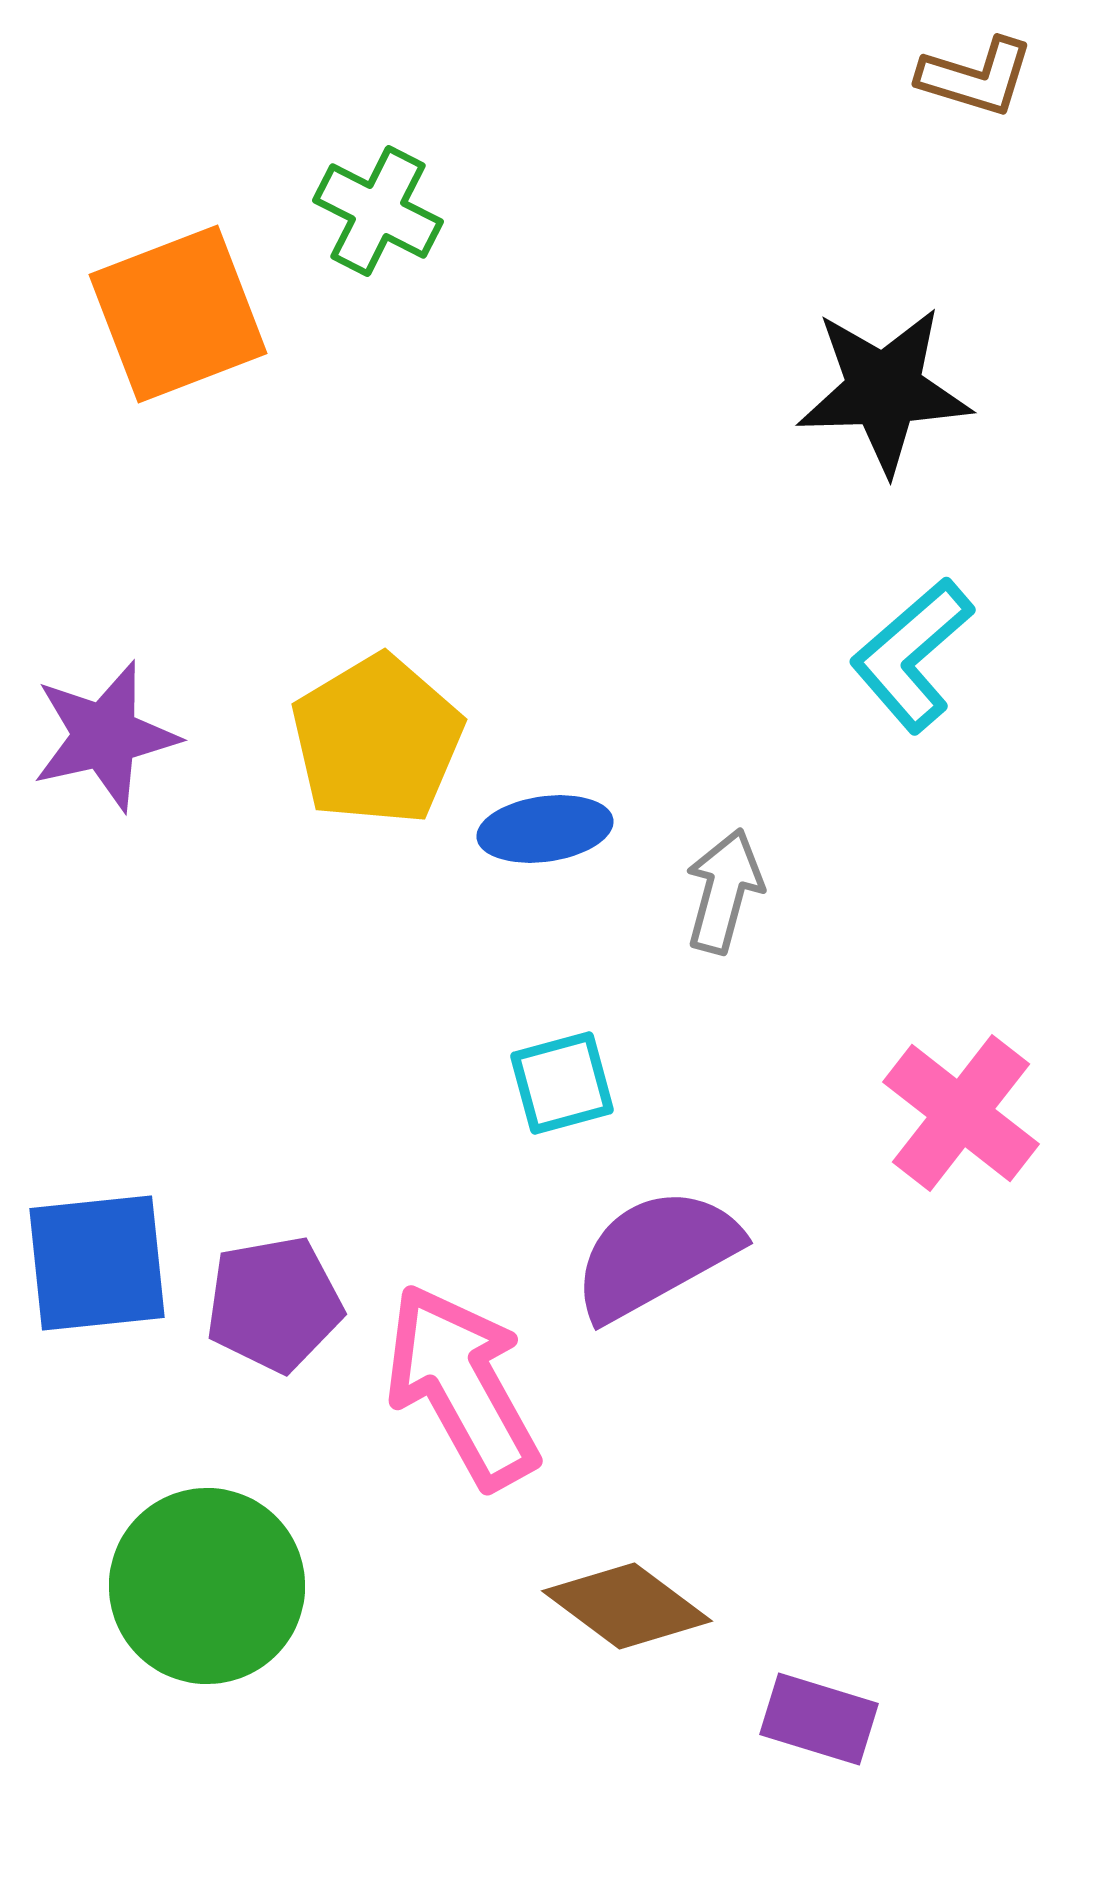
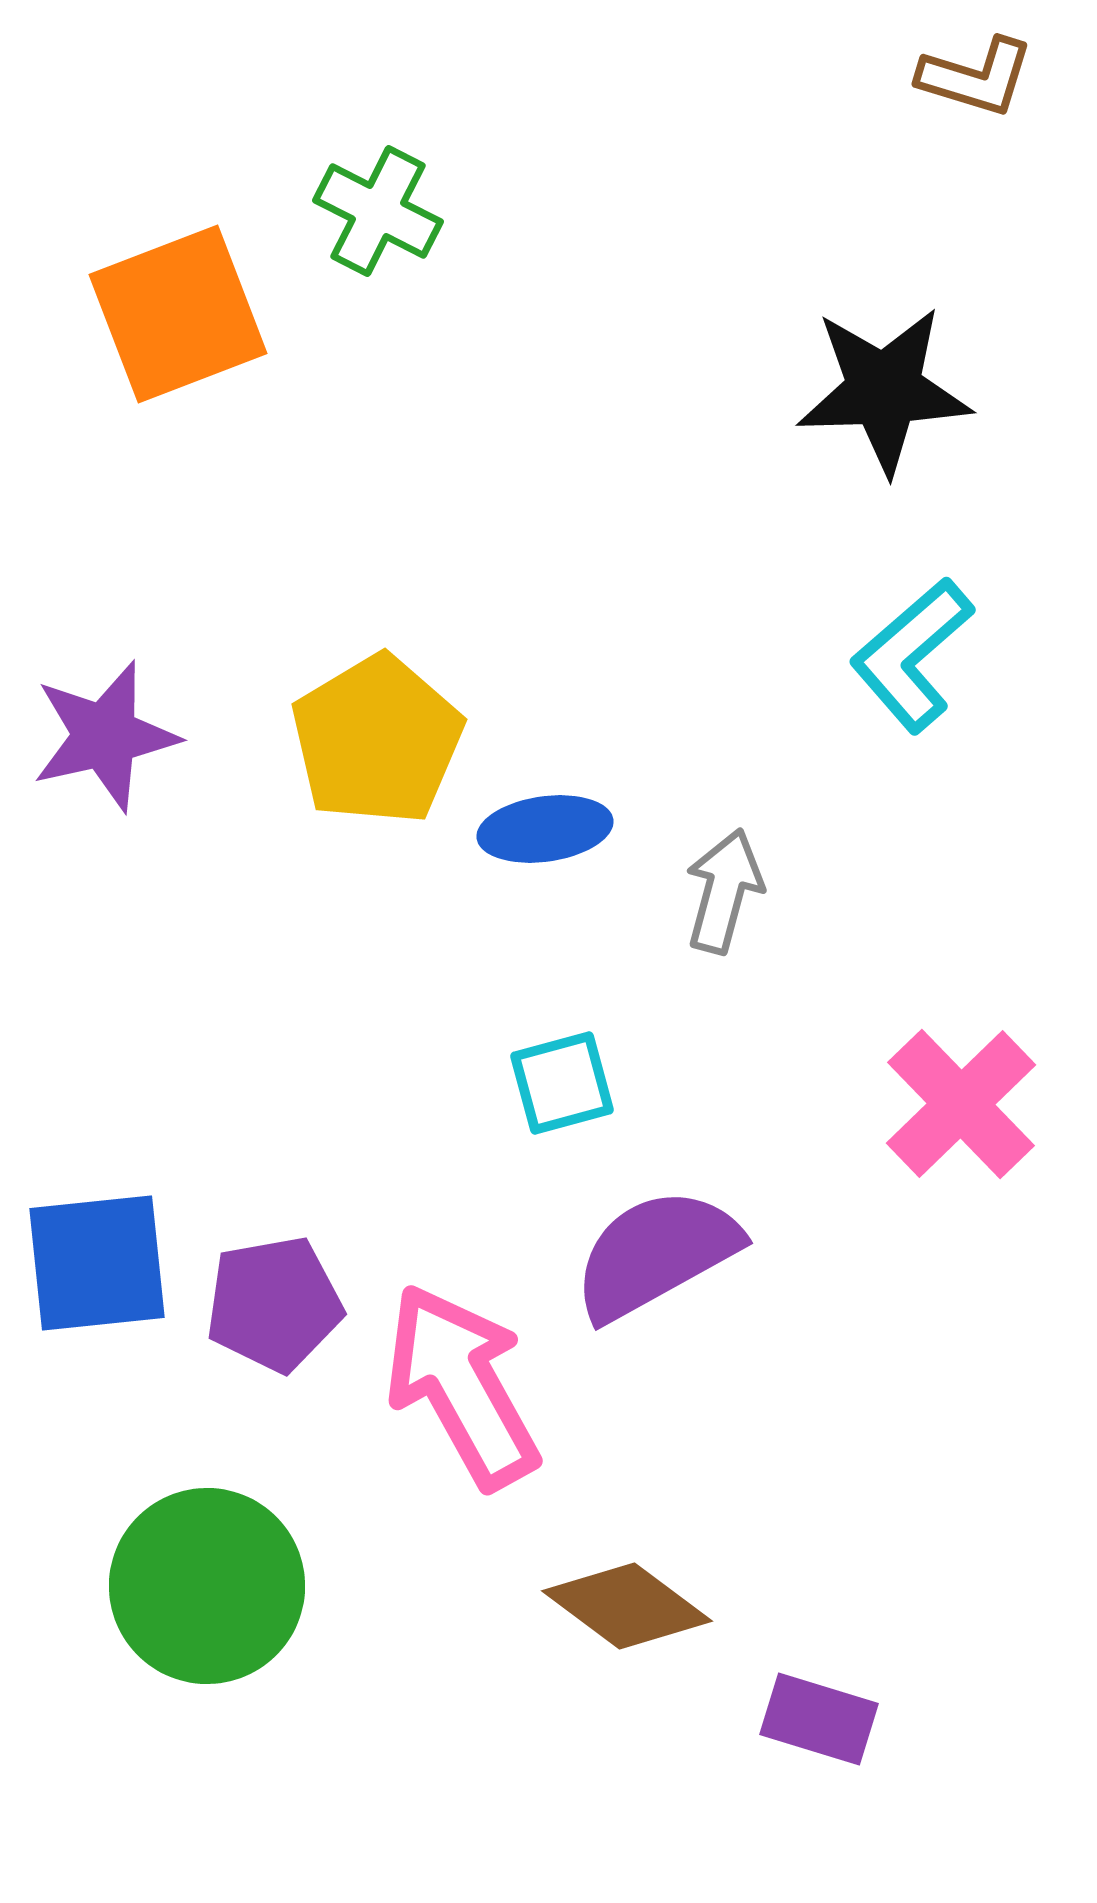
pink cross: moved 9 px up; rotated 8 degrees clockwise
